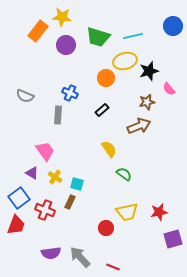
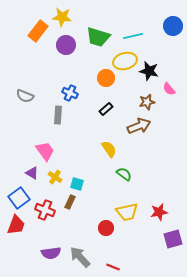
black star: rotated 30 degrees clockwise
black rectangle: moved 4 px right, 1 px up
